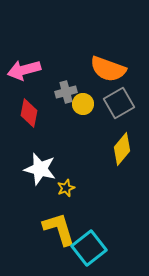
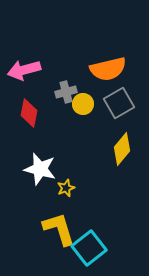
orange semicircle: rotated 33 degrees counterclockwise
